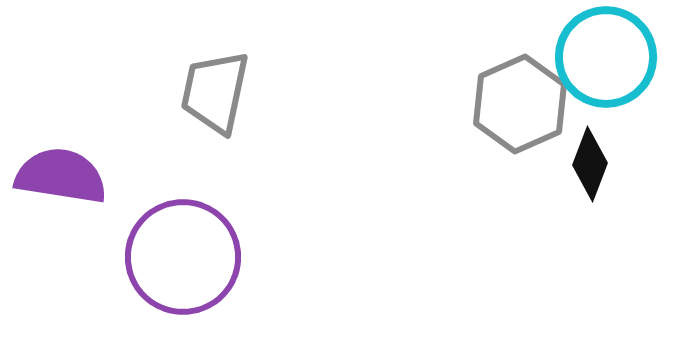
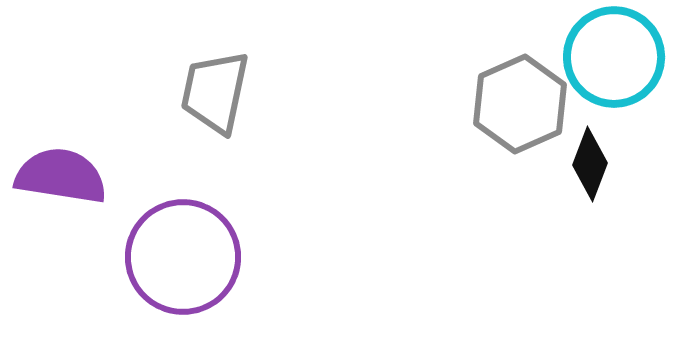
cyan circle: moved 8 px right
